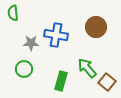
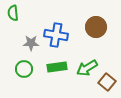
green arrow: rotated 80 degrees counterclockwise
green rectangle: moved 4 px left, 14 px up; rotated 66 degrees clockwise
